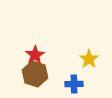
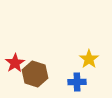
red star: moved 20 px left, 8 px down
blue cross: moved 3 px right, 2 px up
